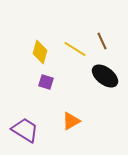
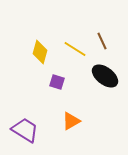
purple square: moved 11 px right
